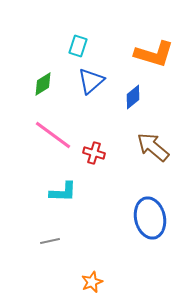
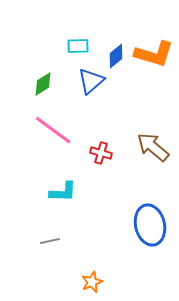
cyan rectangle: rotated 70 degrees clockwise
blue diamond: moved 17 px left, 41 px up
pink line: moved 5 px up
red cross: moved 7 px right
blue ellipse: moved 7 px down
